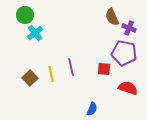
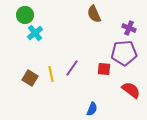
brown semicircle: moved 18 px left, 3 px up
purple pentagon: rotated 15 degrees counterclockwise
purple line: moved 1 px right, 1 px down; rotated 48 degrees clockwise
brown square: rotated 14 degrees counterclockwise
red semicircle: moved 3 px right, 2 px down; rotated 18 degrees clockwise
